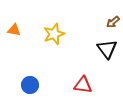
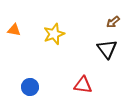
blue circle: moved 2 px down
